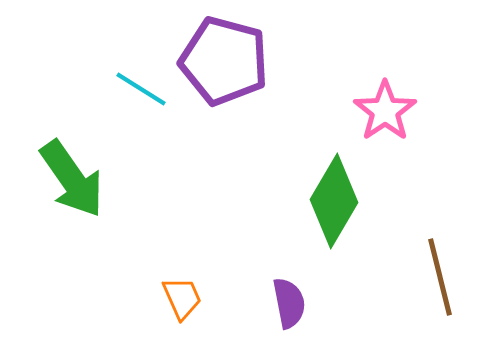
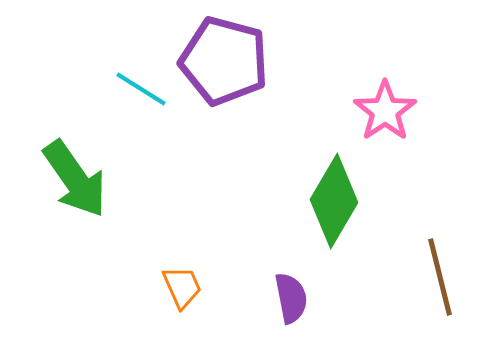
green arrow: moved 3 px right
orange trapezoid: moved 11 px up
purple semicircle: moved 2 px right, 5 px up
